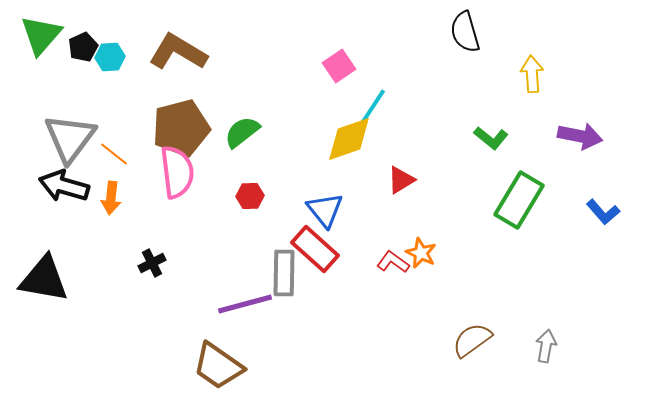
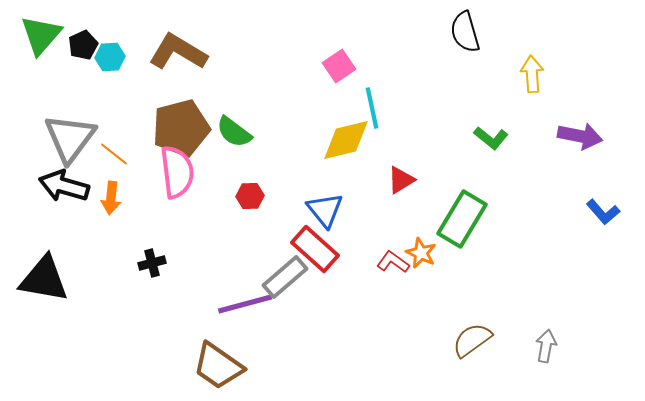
black pentagon: moved 2 px up
cyan line: rotated 45 degrees counterclockwise
green semicircle: moved 8 px left; rotated 105 degrees counterclockwise
yellow diamond: moved 3 px left, 1 px down; rotated 6 degrees clockwise
green rectangle: moved 57 px left, 19 px down
black cross: rotated 12 degrees clockwise
gray rectangle: moved 1 px right, 4 px down; rotated 48 degrees clockwise
